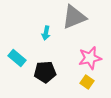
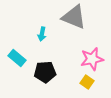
gray triangle: rotated 44 degrees clockwise
cyan arrow: moved 4 px left, 1 px down
pink star: moved 2 px right, 1 px down
